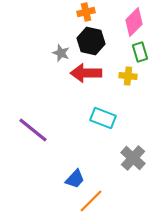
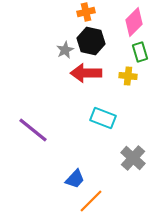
gray star: moved 4 px right, 3 px up; rotated 24 degrees clockwise
